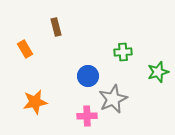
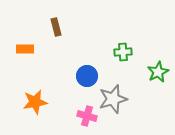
orange rectangle: rotated 60 degrees counterclockwise
green star: rotated 10 degrees counterclockwise
blue circle: moved 1 px left
gray star: rotated 8 degrees clockwise
pink cross: rotated 18 degrees clockwise
